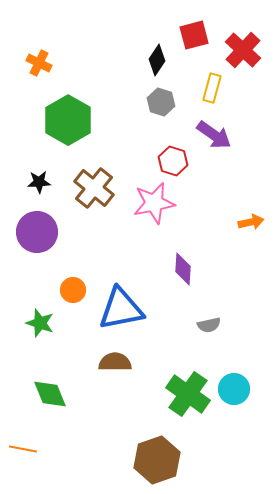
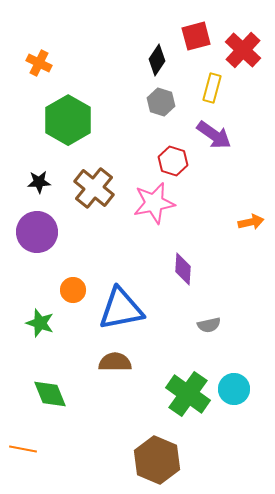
red square: moved 2 px right, 1 px down
brown hexagon: rotated 18 degrees counterclockwise
